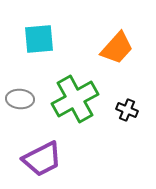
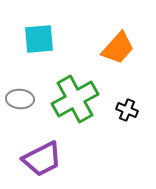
orange trapezoid: moved 1 px right
